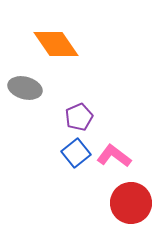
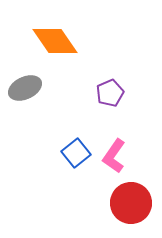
orange diamond: moved 1 px left, 3 px up
gray ellipse: rotated 40 degrees counterclockwise
purple pentagon: moved 31 px right, 24 px up
pink L-shape: rotated 92 degrees counterclockwise
